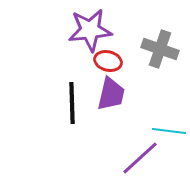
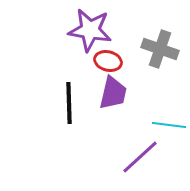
purple star: rotated 15 degrees clockwise
purple trapezoid: moved 2 px right, 1 px up
black line: moved 3 px left
cyan line: moved 6 px up
purple line: moved 1 px up
